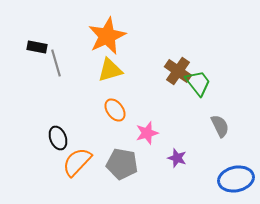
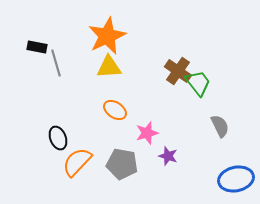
yellow triangle: moved 1 px left, 3 px up; rotated 12 degrees clockwise
orange ellipse: rotated 20 degrees counterclockwise
purple star: moved 9 px left, 2 px up
